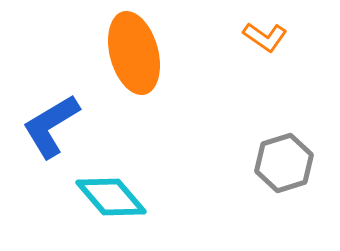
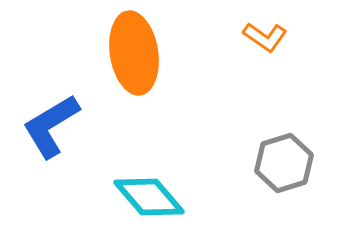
orange ellipse: rotated 6 degrees clockwise
cyan diamond: moved 38 px right
